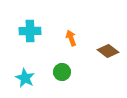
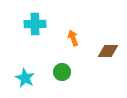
cyan cross: moved 5 px right, 7 px up
orange arrow: moved 2 px right
brown diamond: rotated 35 degrees counterclockwise
